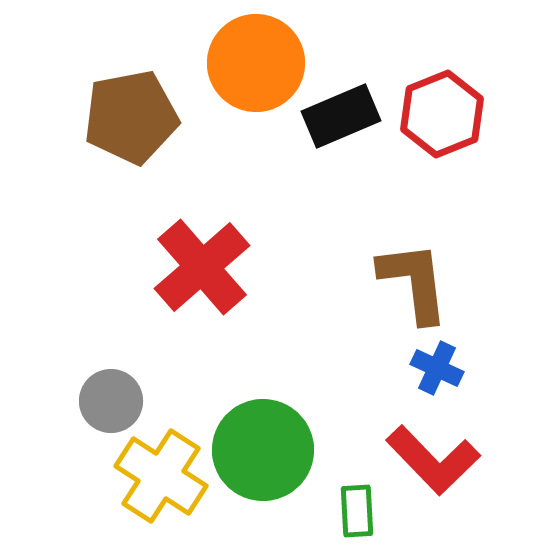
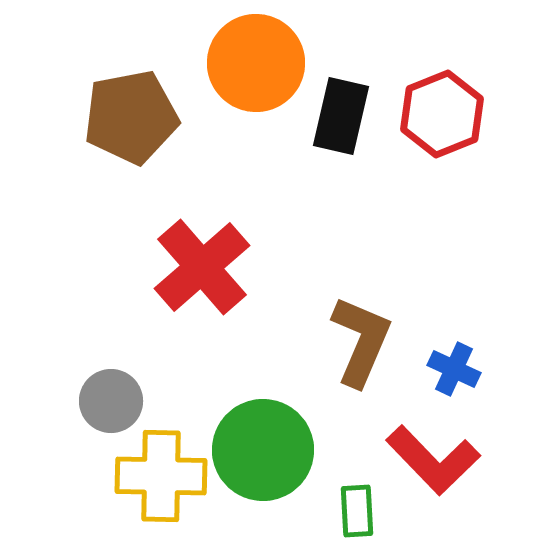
black rectangle: rotated 54 degrees counterclockwise
brown L-shape: moved 53 px left, 59 px down; rotated 30 degrees clockwise
blue cross: moved 17 px right, 1 px down
yellow cross: rotated 32 degrees counterclockwise
